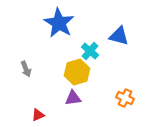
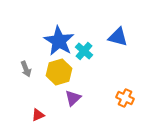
blue star: moved 18 px down
blue triangle: moved 1 px left, 1 px down
cyan cross: moved 6 px left
yellow hexagon: moved 18 px left
purple triangle: rotated 36 degrees counterclockwise
